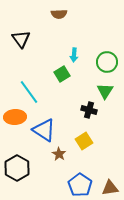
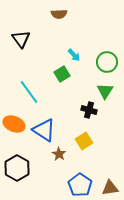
cyan arrow: rotated 48 degrees counterclockwise
orange ellipse: moved 1 px left, 7 px down; rotated 25 degrees clockwise
